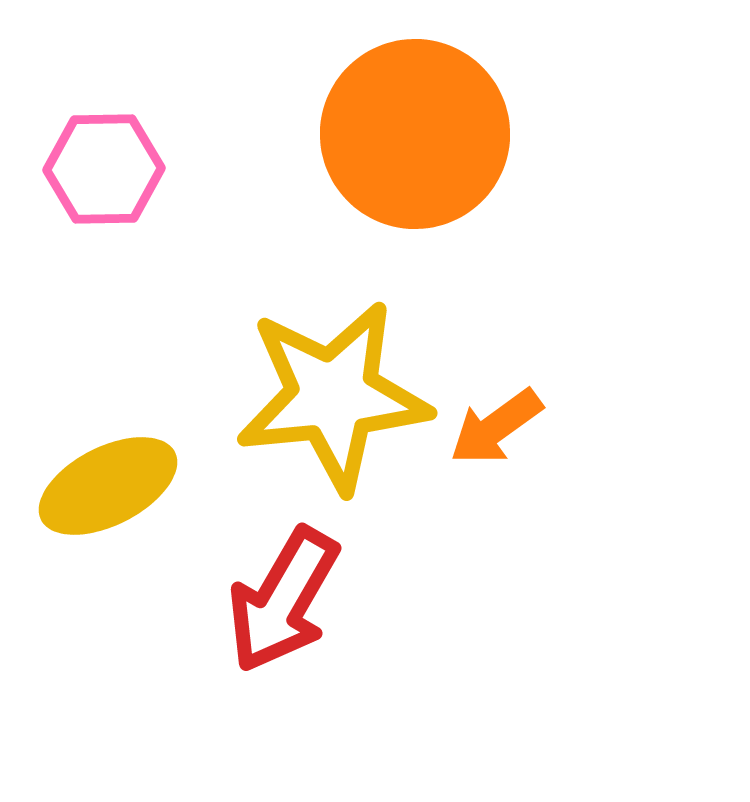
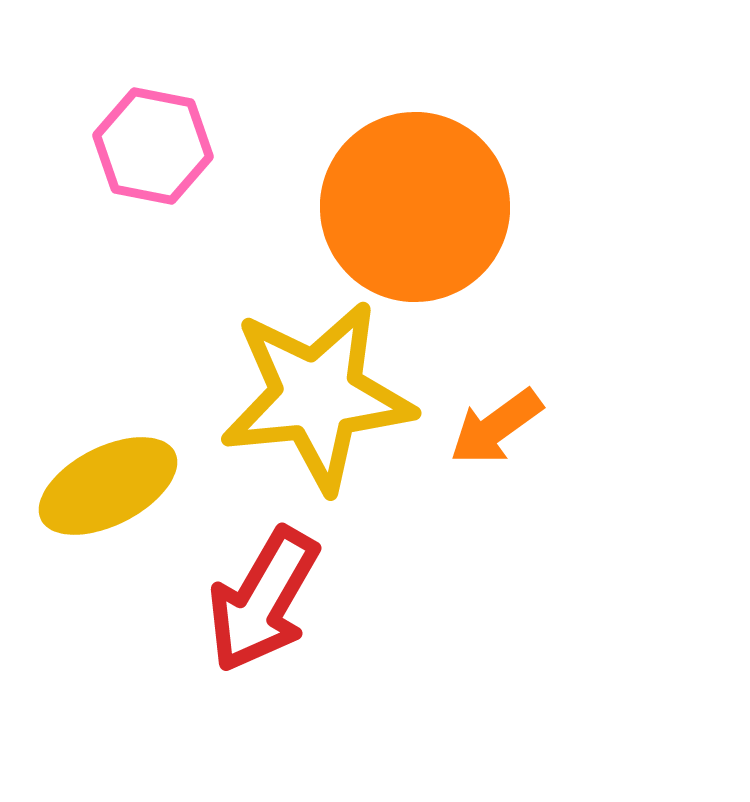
orange circle: moved 73 px down
pink hexagon: moved 49 px right, 23 px up; rotated 12 degrees clockwise
yellow star: moved 16 px left
red arrow: moved 20 px left
